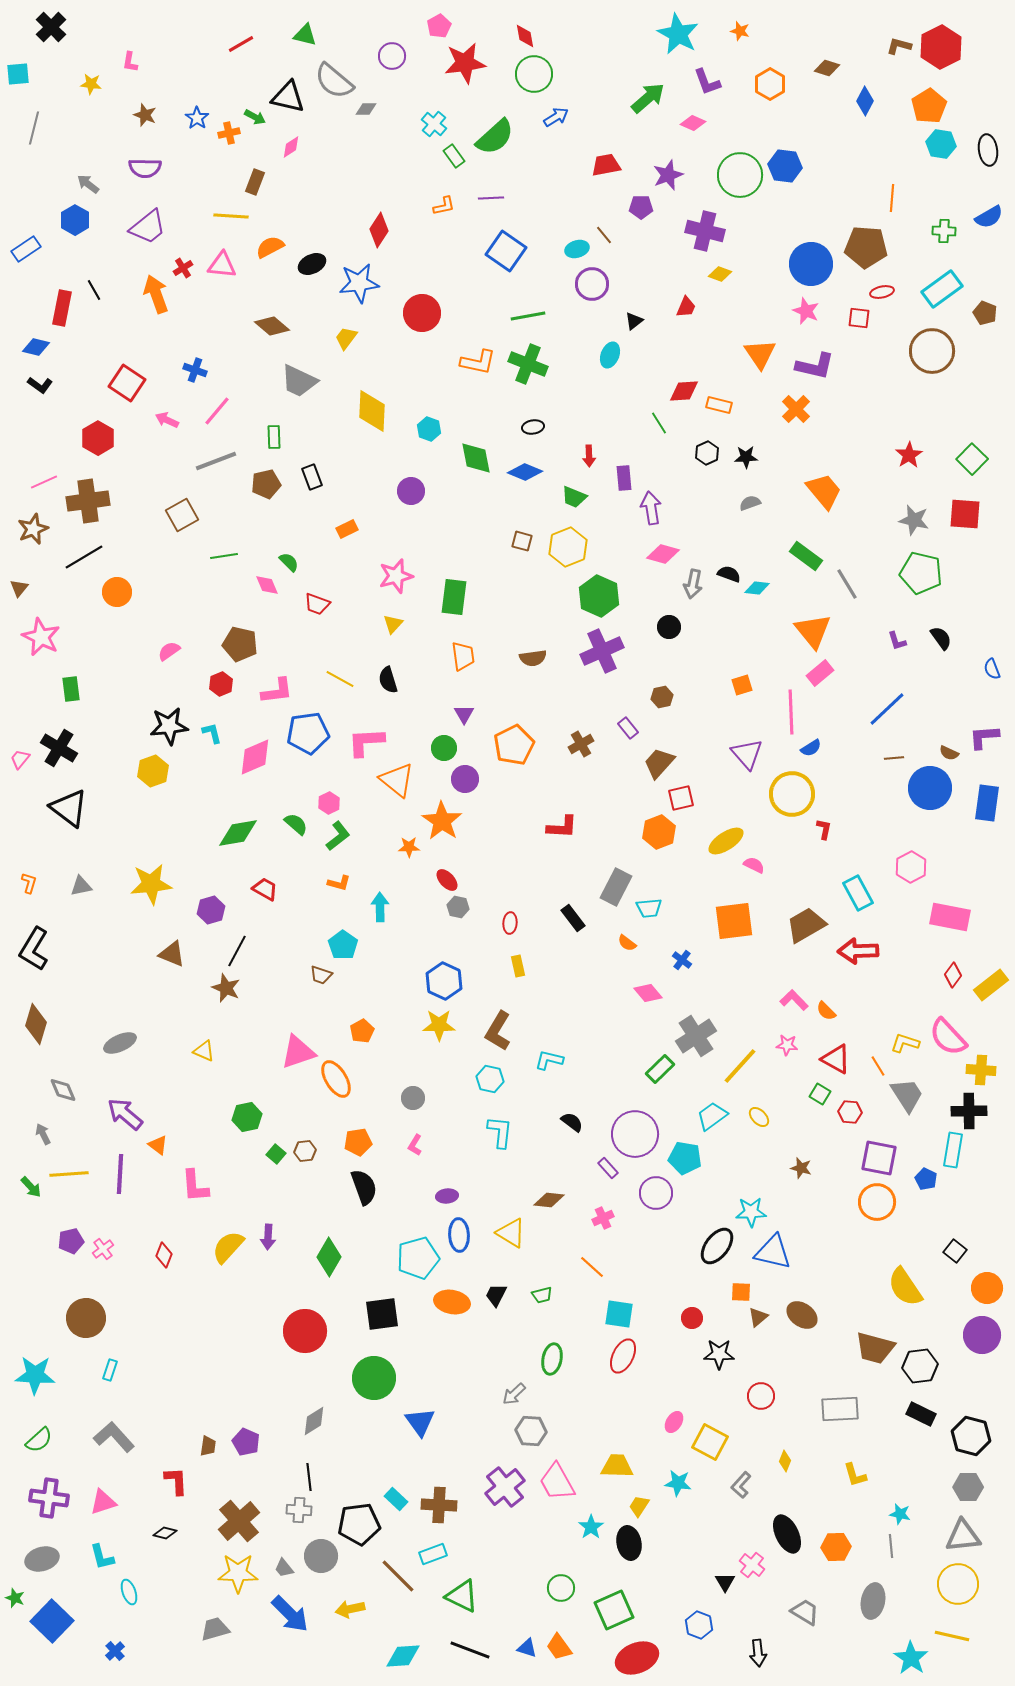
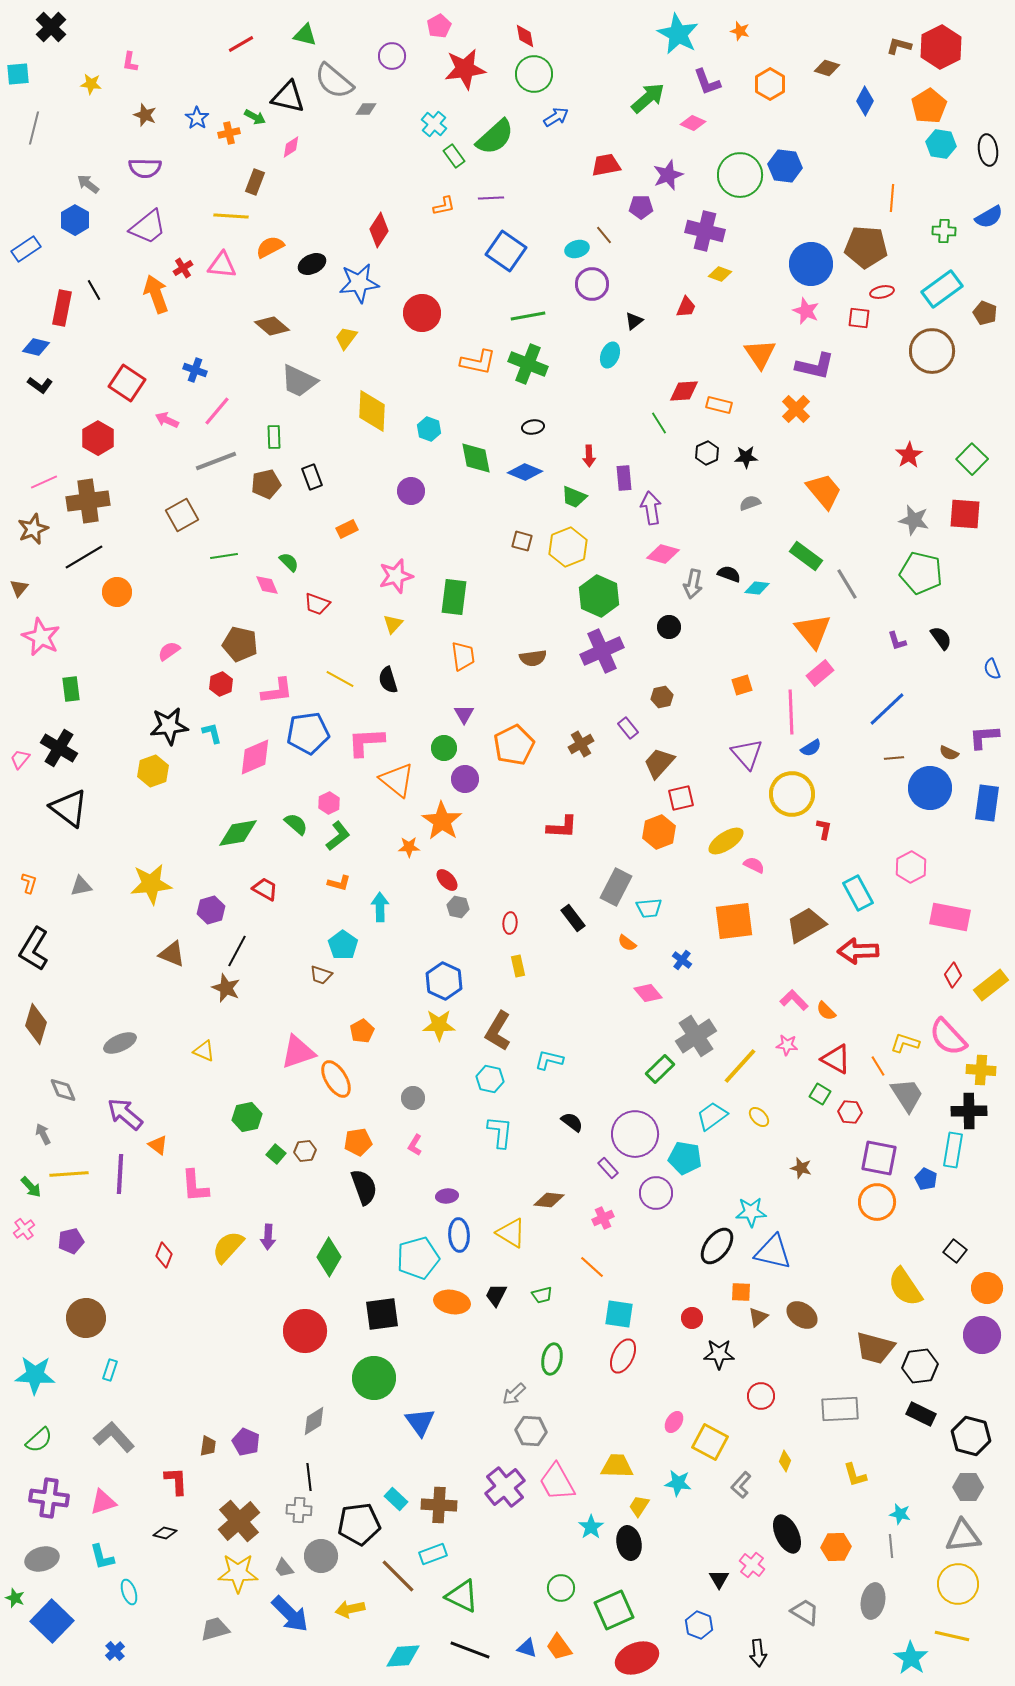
red star at (465, 63): moved 6 px down
pink cross at (103, 1249): moved 79 px left, 20 px up
black triangle at (725, 1582): moved 6 px left, 3 px up
